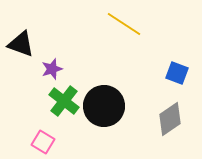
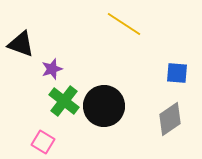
blue square: rotated 15 degrees counterclockwise
